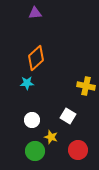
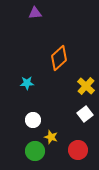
orange diamond: moved 23 px right
yellow cross: rotated 30 degrees clockwise
white square: moved 17 px right, 2 px up; rotated 21 degrees clockwise
white circle: moved 1 px right
